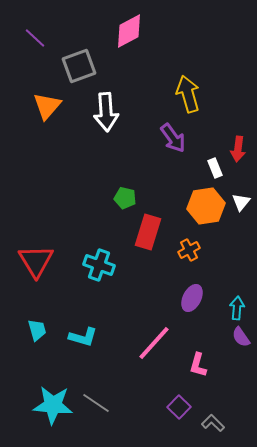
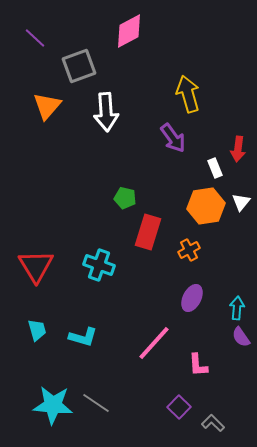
red triangle: moved 5 px down
pink L-shape: rotated 20 degrees counterclockwise
